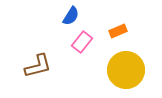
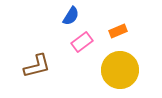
pink rectangle: rotated 15 degrees clockwise
brown L-shape: moved 1 px left
yellow circle: moved 6 px left
